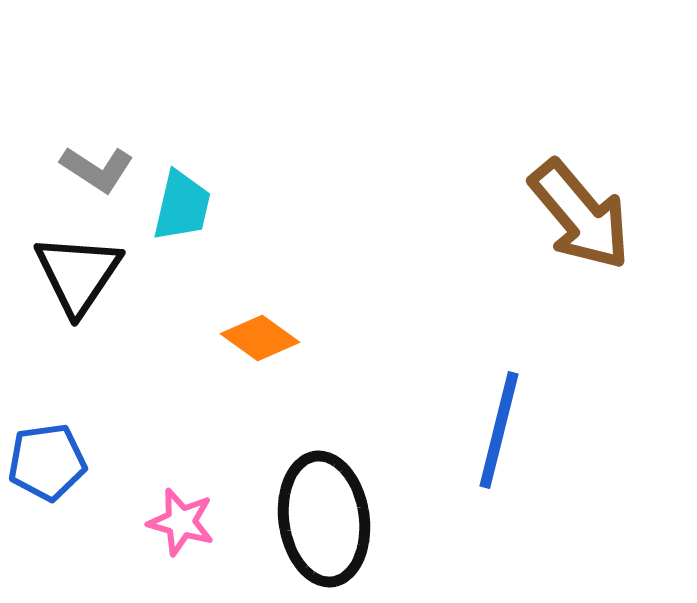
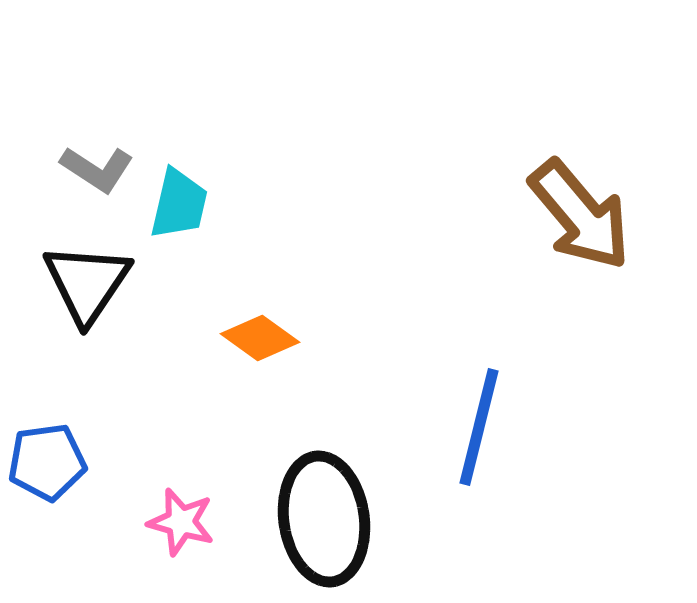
cyan trapezoid: moved 3 px left, 2 px up
black triangle: moved 9 px right, 9 px down
blue line: moved 20 px left, 3 px up
